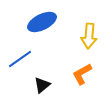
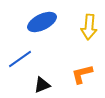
yellow arrow: moved 9 px up
orange L-shape: rotated 15 degrees clockwise
black triangle: rotated 18 degrees clockwise
